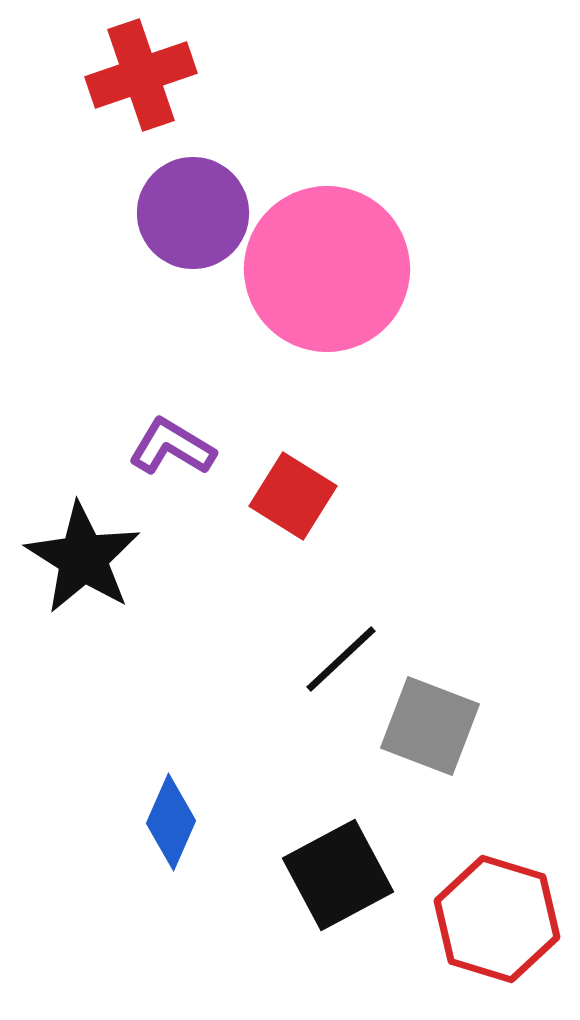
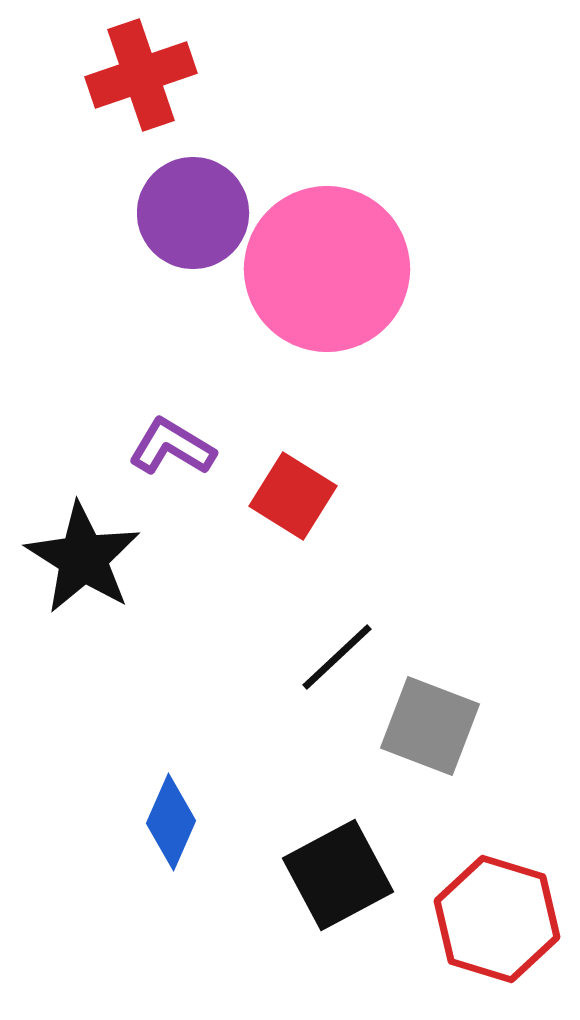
black line: moved 4 px left, 2 px up
